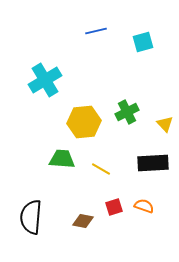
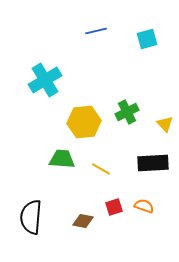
cyan square: moved 4 px right, 3 px up
